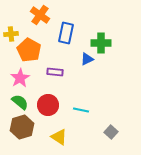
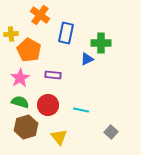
purple rectangle: moved 2 px left, 3 px down
green semicircle: rotated 24 degrees counterclockwise
brown hexagon: moved 4 px right
yellow triangle: rotated 18 degrees clockwise
